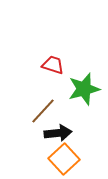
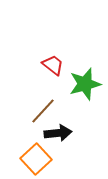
red trapezoid: rotated 20 degrees clockwise
green star: moved 1 px right, 5 px up
orange square: moved 28 px left
